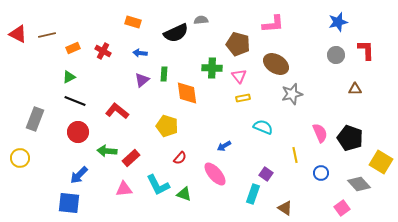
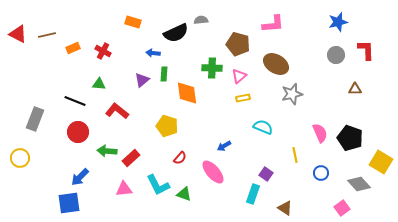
blue arrow at (140, 53): moved 13 px right
pink triangle at (239, 76): rotated 28 degrees clockwise
green triangle at (69, 77): moved 30 px right, 7 px down; rotated 32 degrees clockwise
pink ellipse at (215, 174): moved 2 px left, 2 px up
blue arrow at (79, 175): moved 1 px right, 2 px down
blue square at (69, 203): rotated 15 degrees counterclockwise
